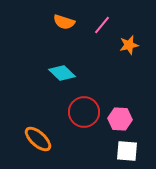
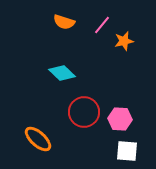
orange star: moved 5 px left, 4 px up
